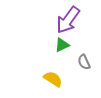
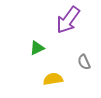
green triangle: moved 25 px left, 3 px down
yellow semicircle: rotated 42 degrees counterclockwise
